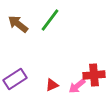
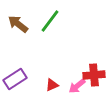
green line: moved 1 px down
